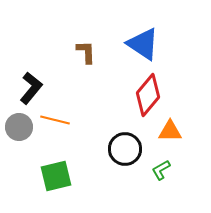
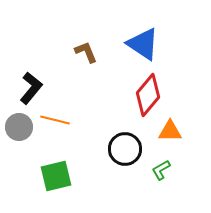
brown L-shape: rotated 20 degrees counterclockwise
